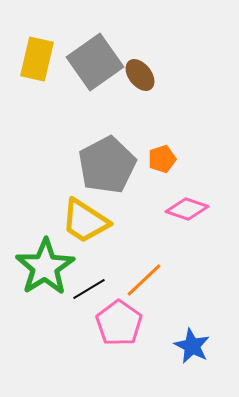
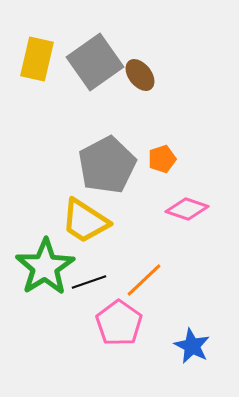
black line: moved 7 px up; rotated 12 degrees clockwise
